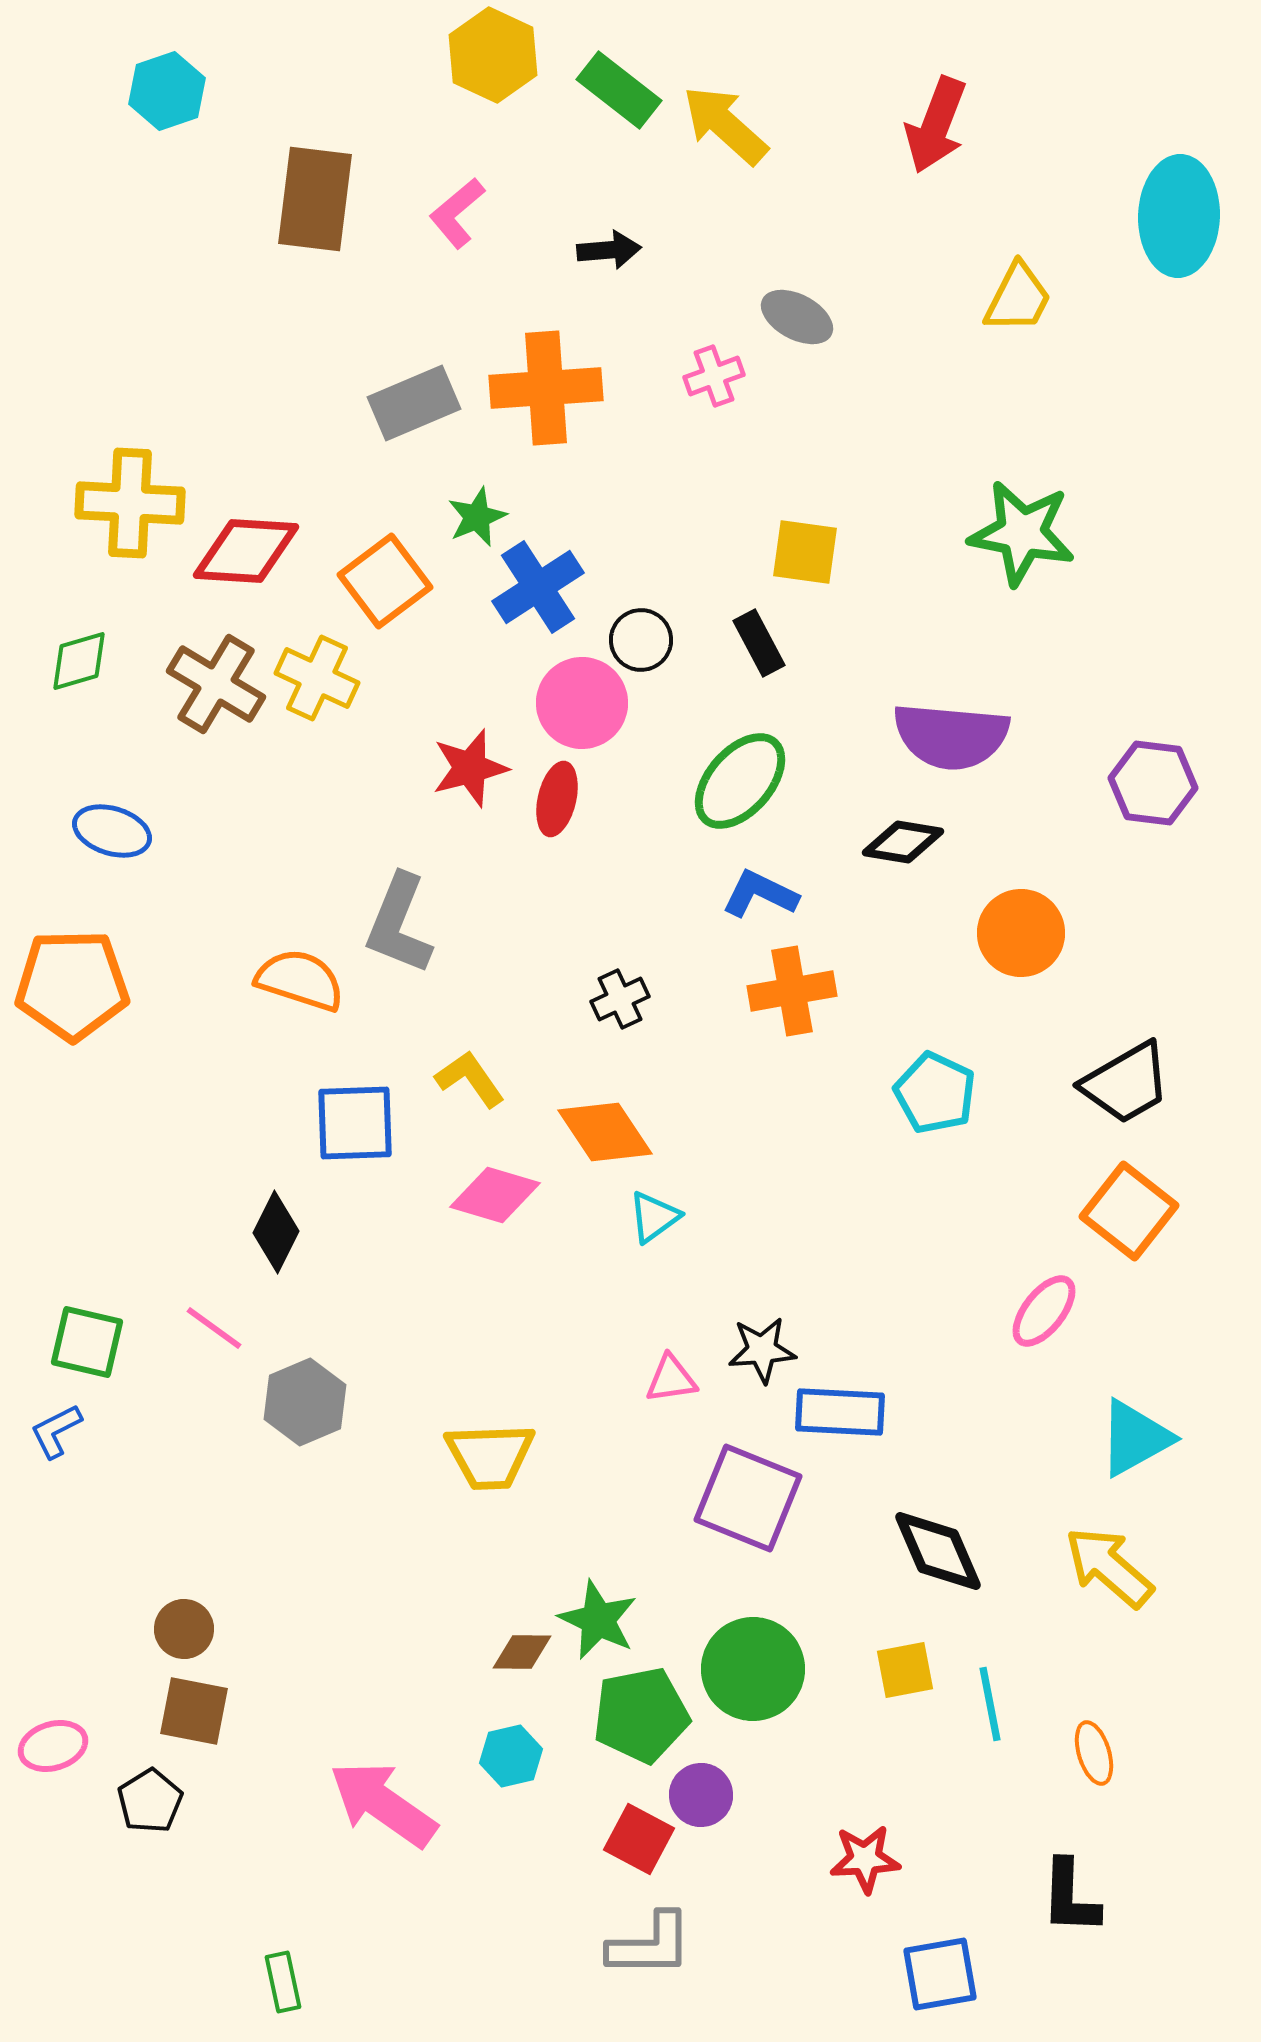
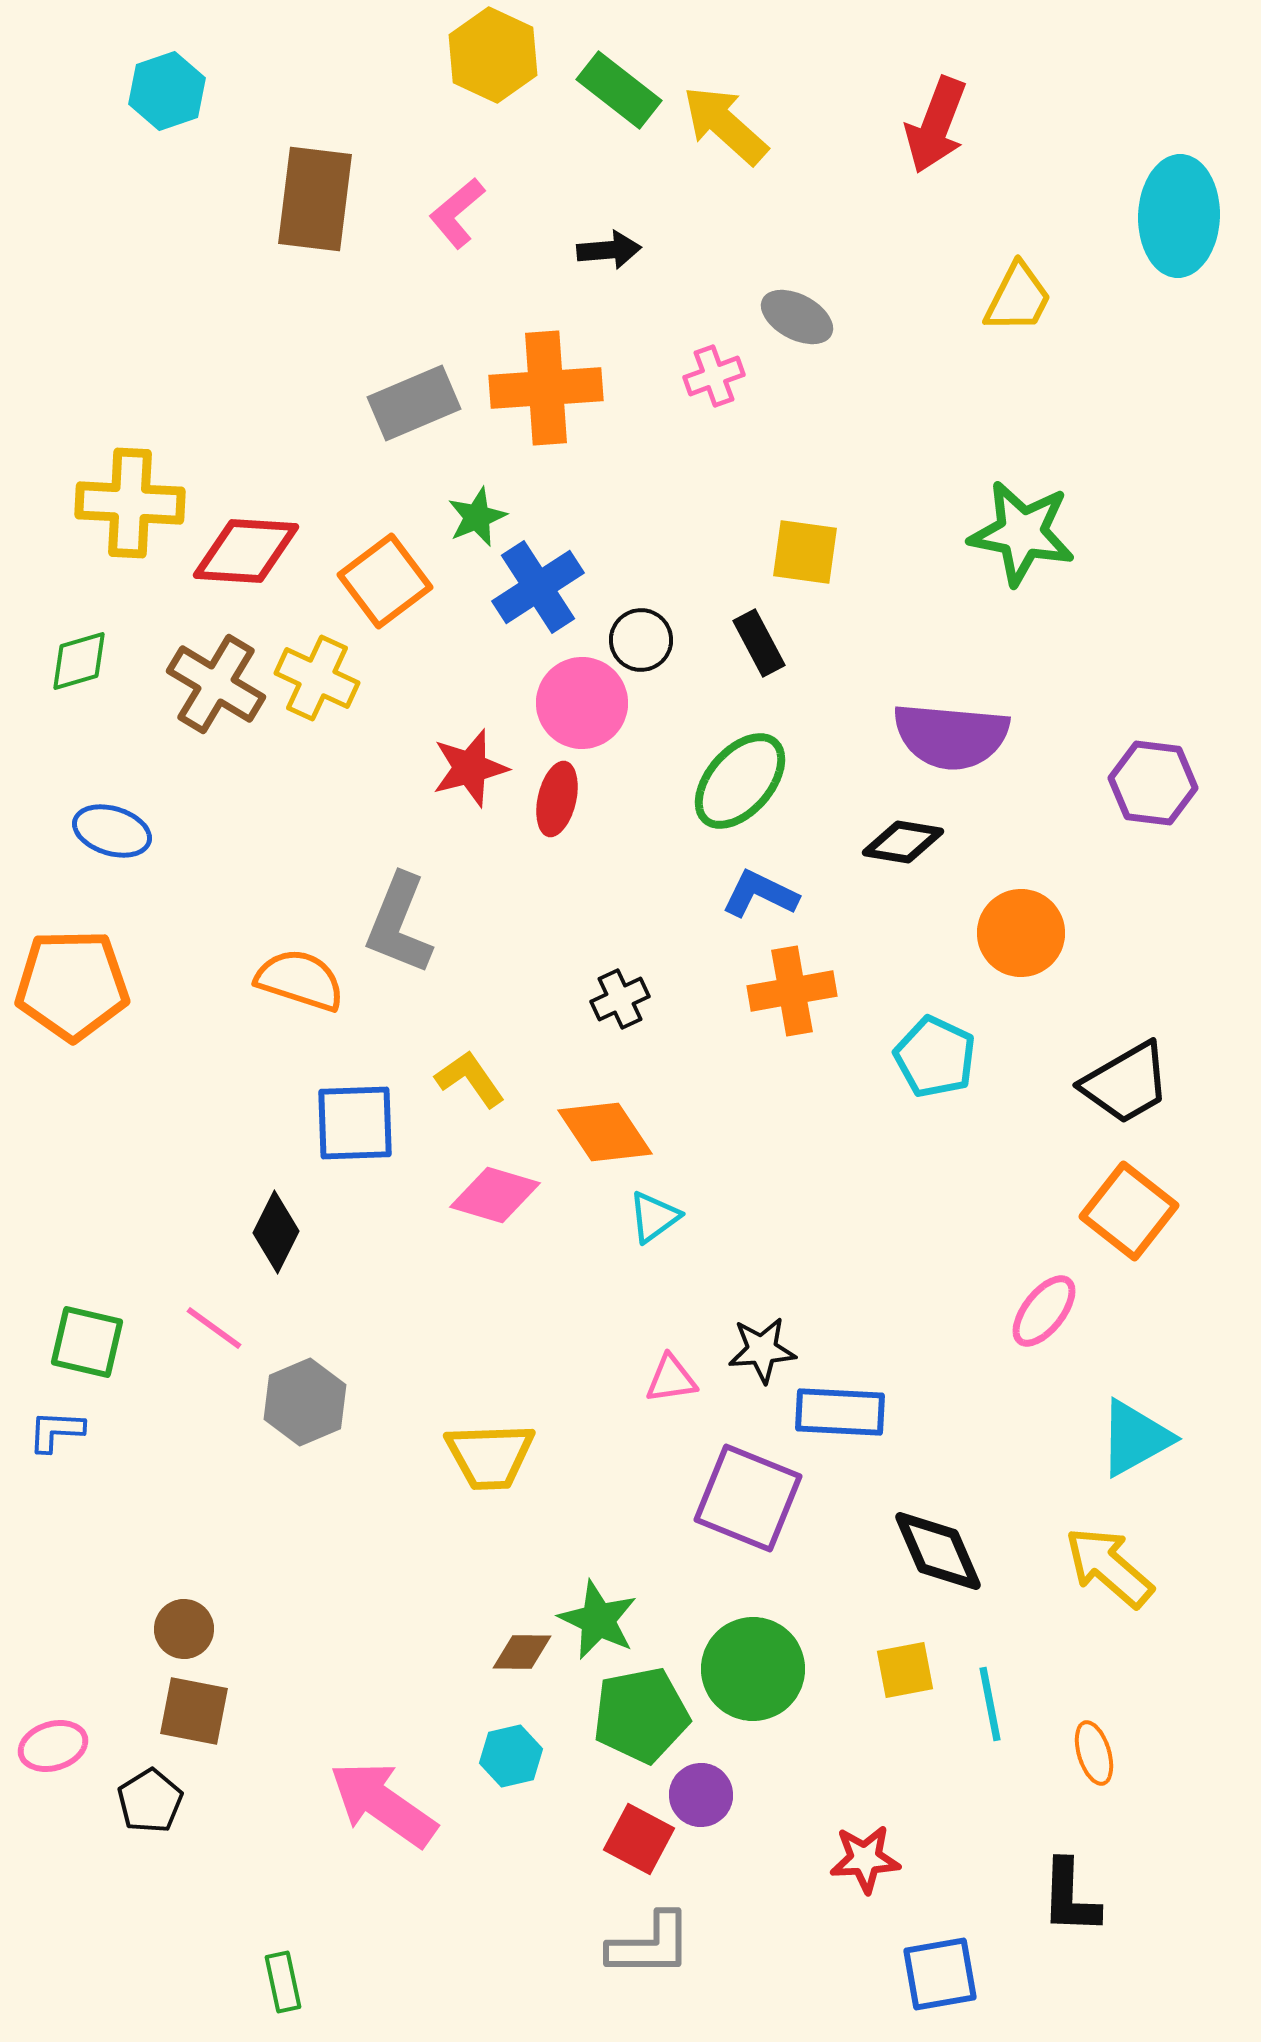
cyan pentagon at (935, 1093): moved 36 px up
blue L-shape at (56, 1431): rotated 30 degrees clockwise
